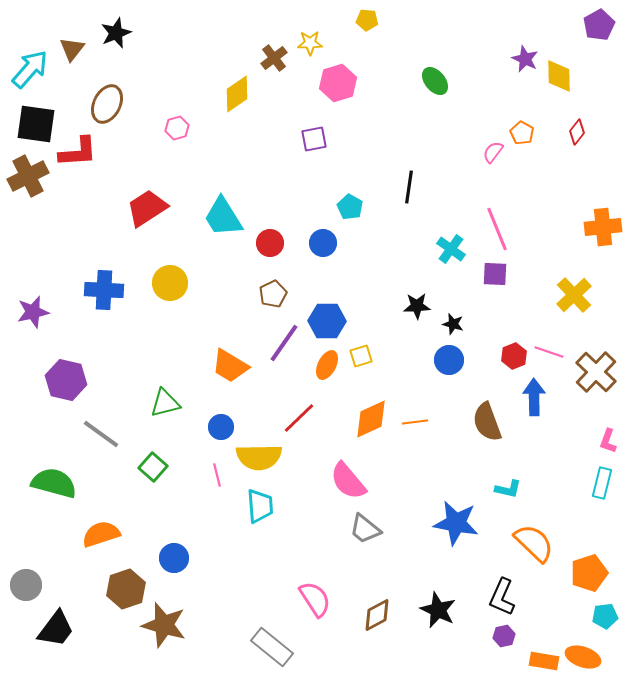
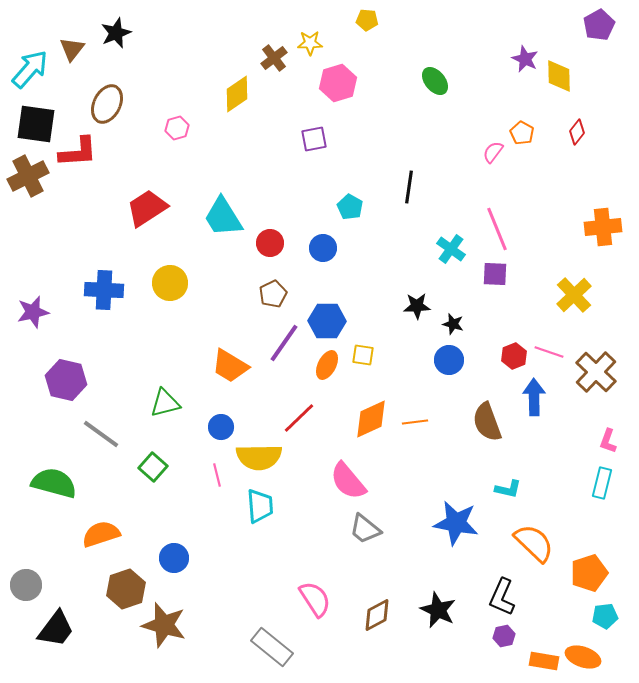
blue circle at (323, 243): moved 5 px down
yellow square at (361, 356): moved 2 px right, 1 px up; rotated 25 degrees clockwise
